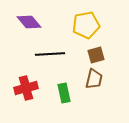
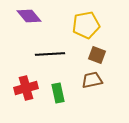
purple diamond: moved 6 px up
brown square: moved 1 px right; rotated 36 degrees clockwise
brown trapezoid: moved 2 px left, 1 px down; rotated 115 degrees counterclockwise
green rectangle: moved 6 px left
